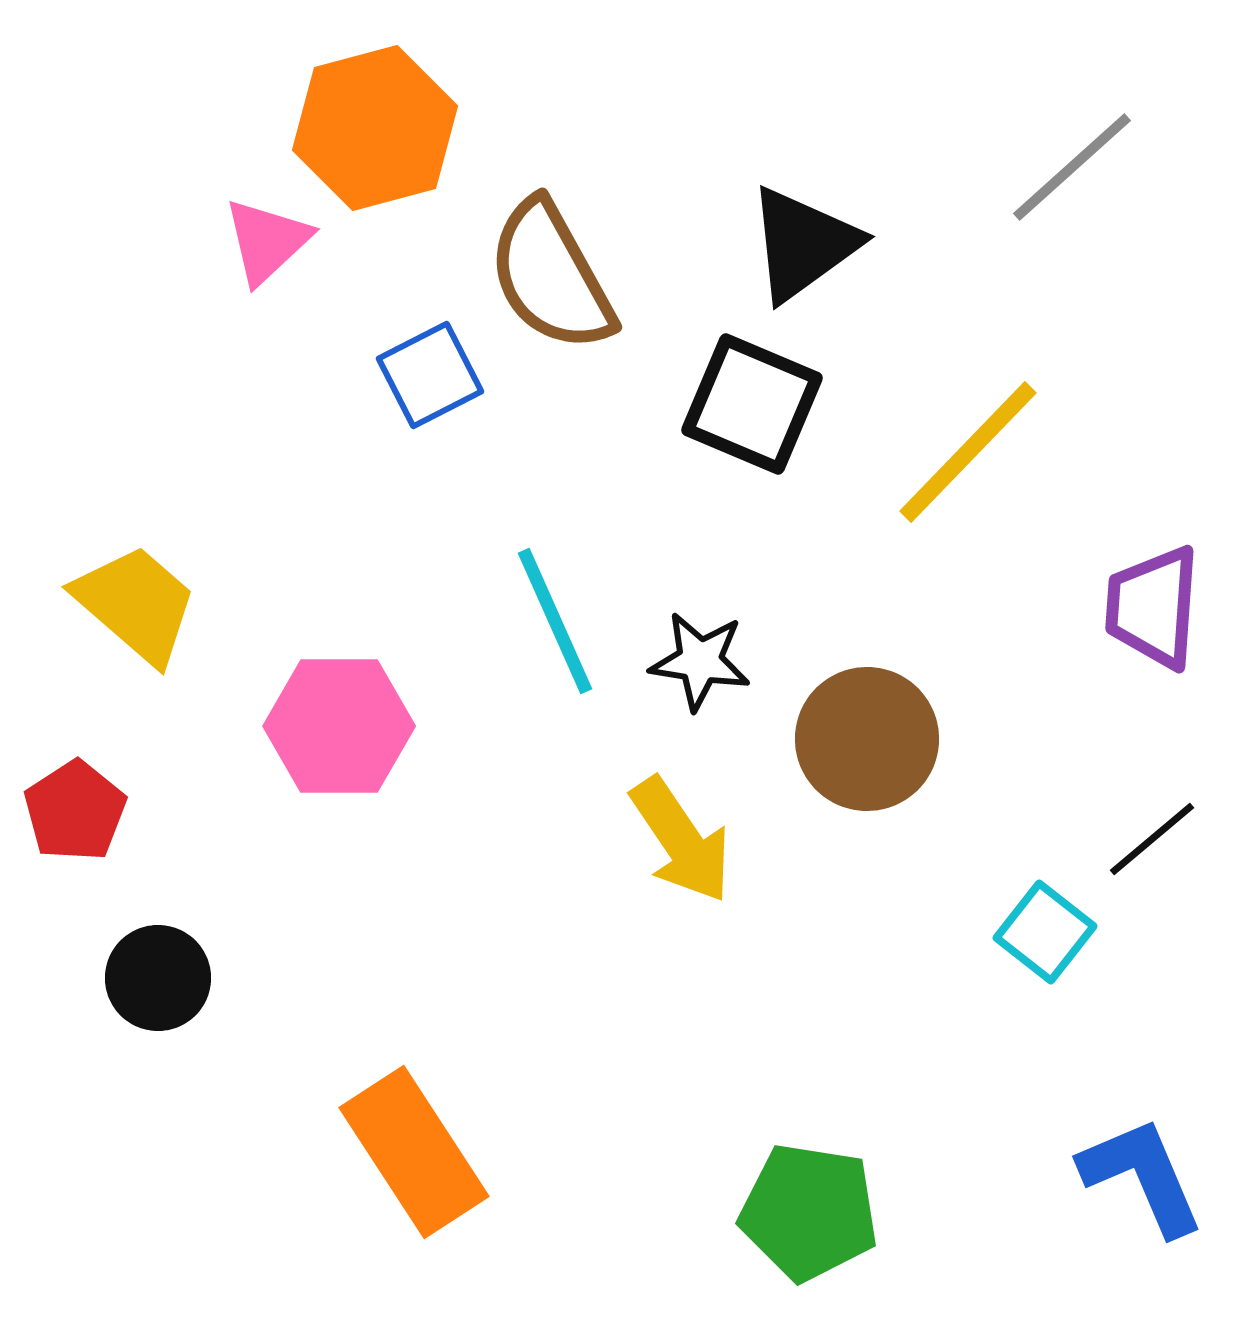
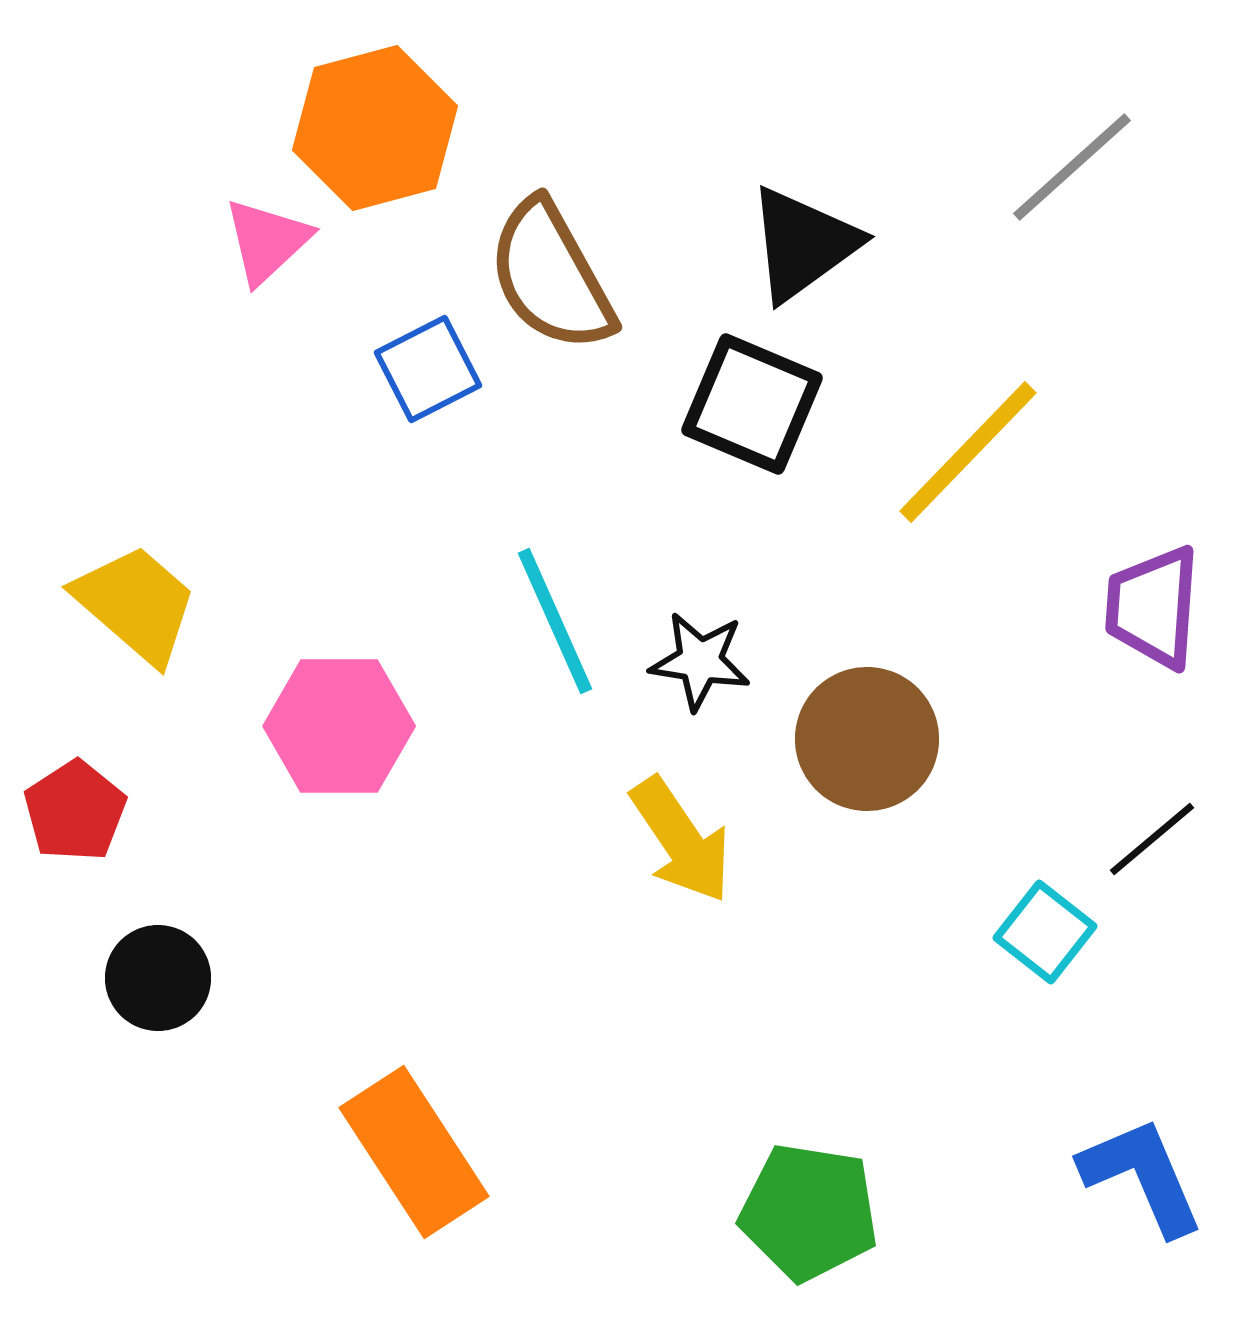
blue square: moved 2 px left, 6 px up
